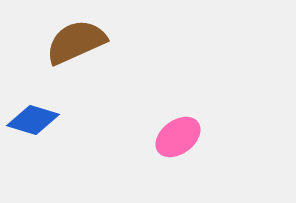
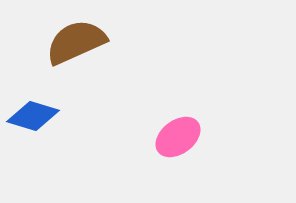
blue diamond: moved 4 px up
